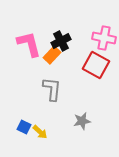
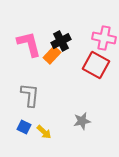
gray L-shape: moved 22 px left, 6 px down
yellow arrow: moved 4 px right
